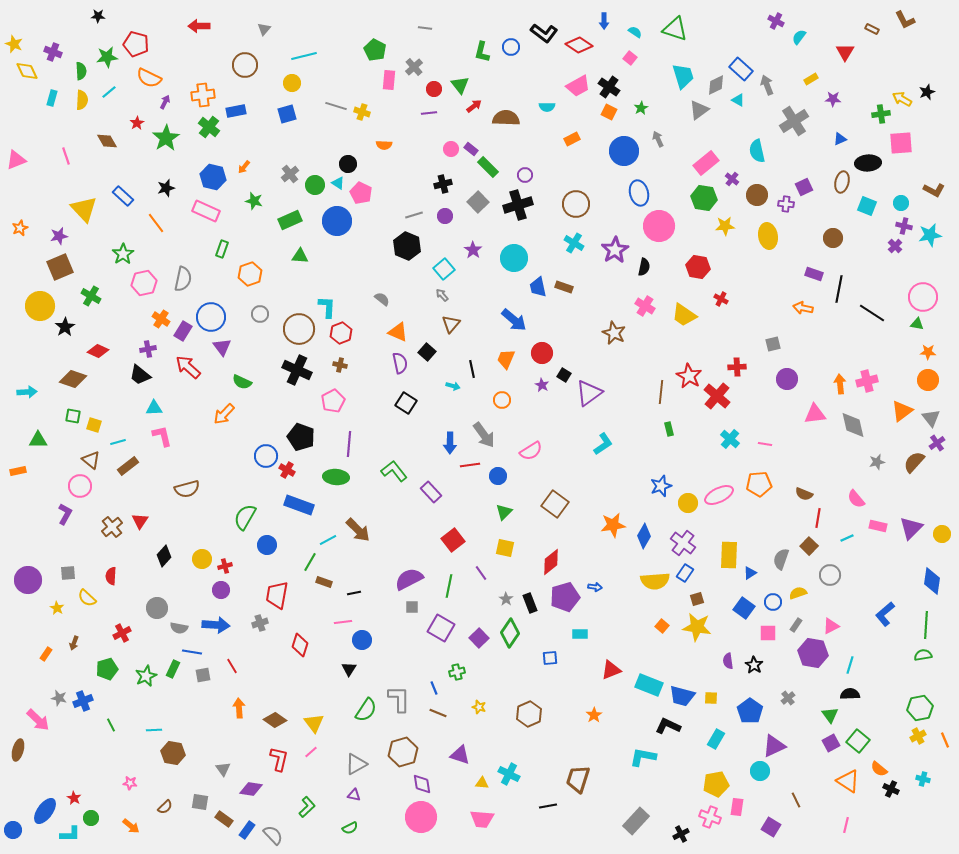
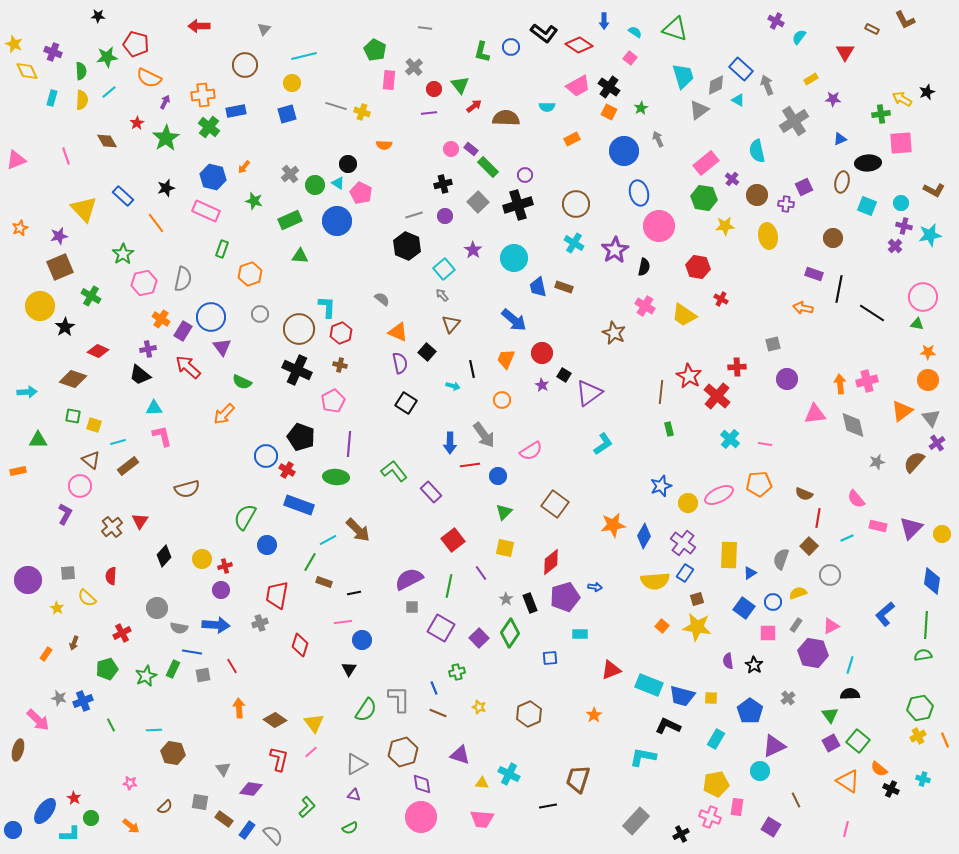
pink line at (846, 825): moved 4 px down
